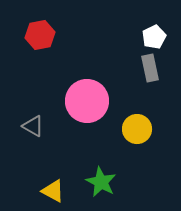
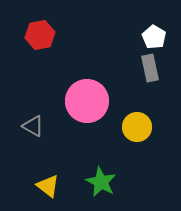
white pentagon: rotated 15 degrees counterclockwise
yellow circle: moved 2 px up
yellow triangle: moved 5 px left, 5 px up; rotated 10 degrees clockwise
